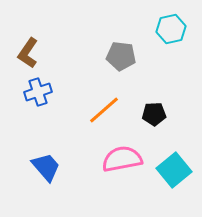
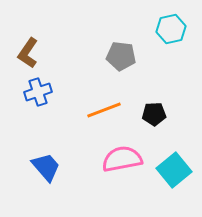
orange line: rotated 20 degrees clockwise
